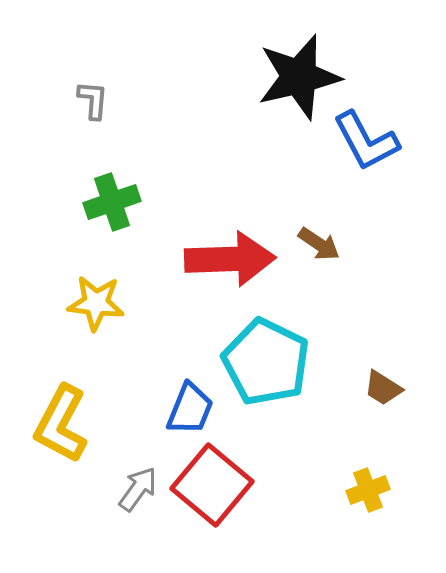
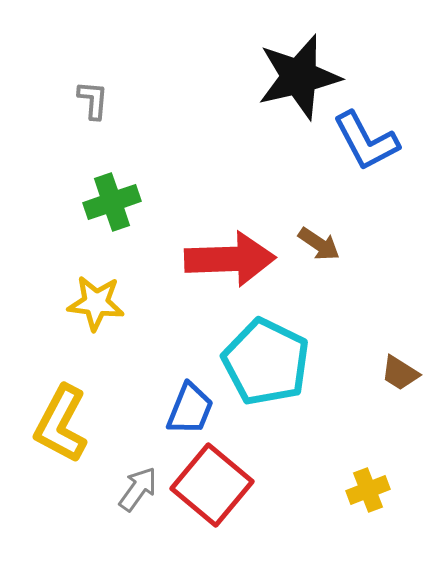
brown trapezoid: moved 17 px right, 15 px up
